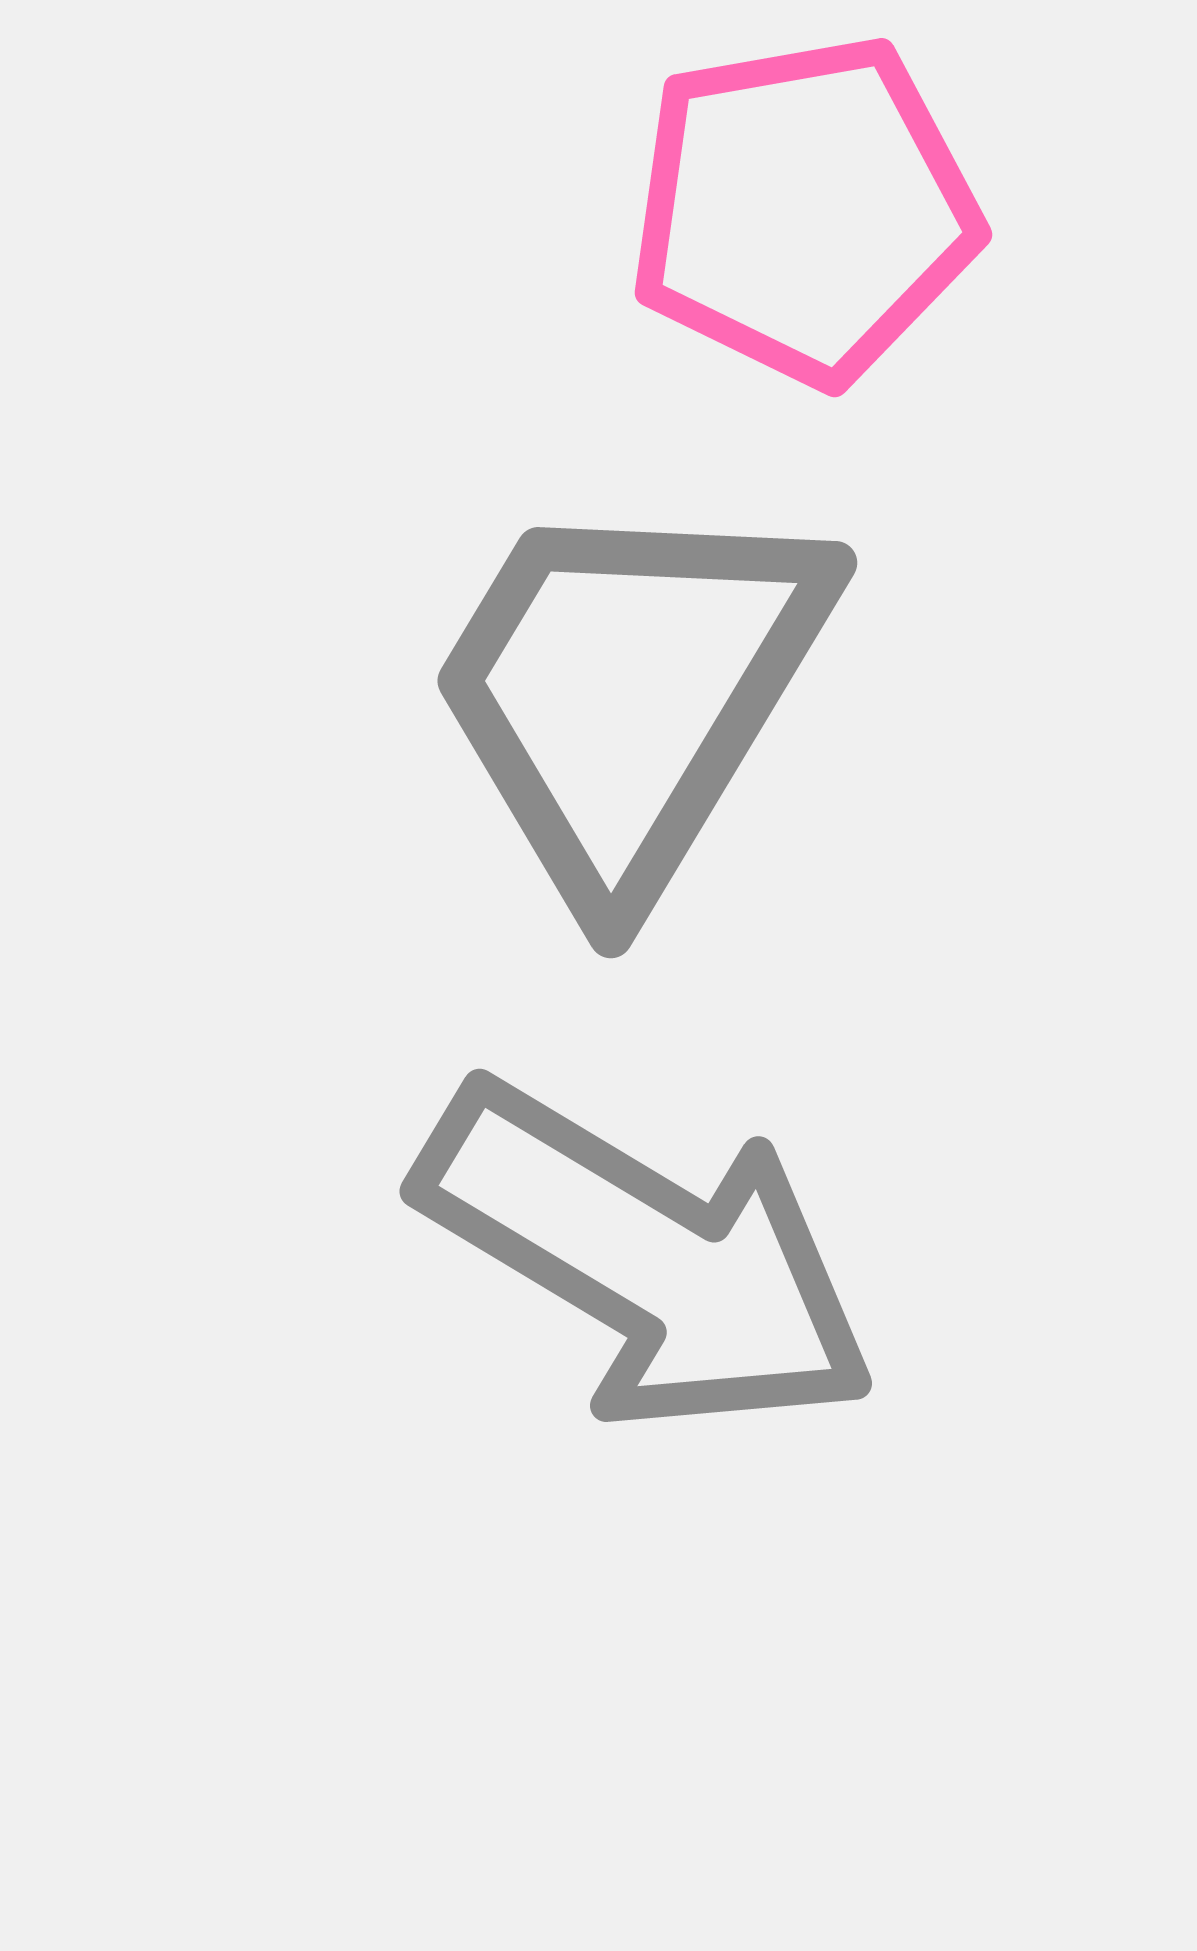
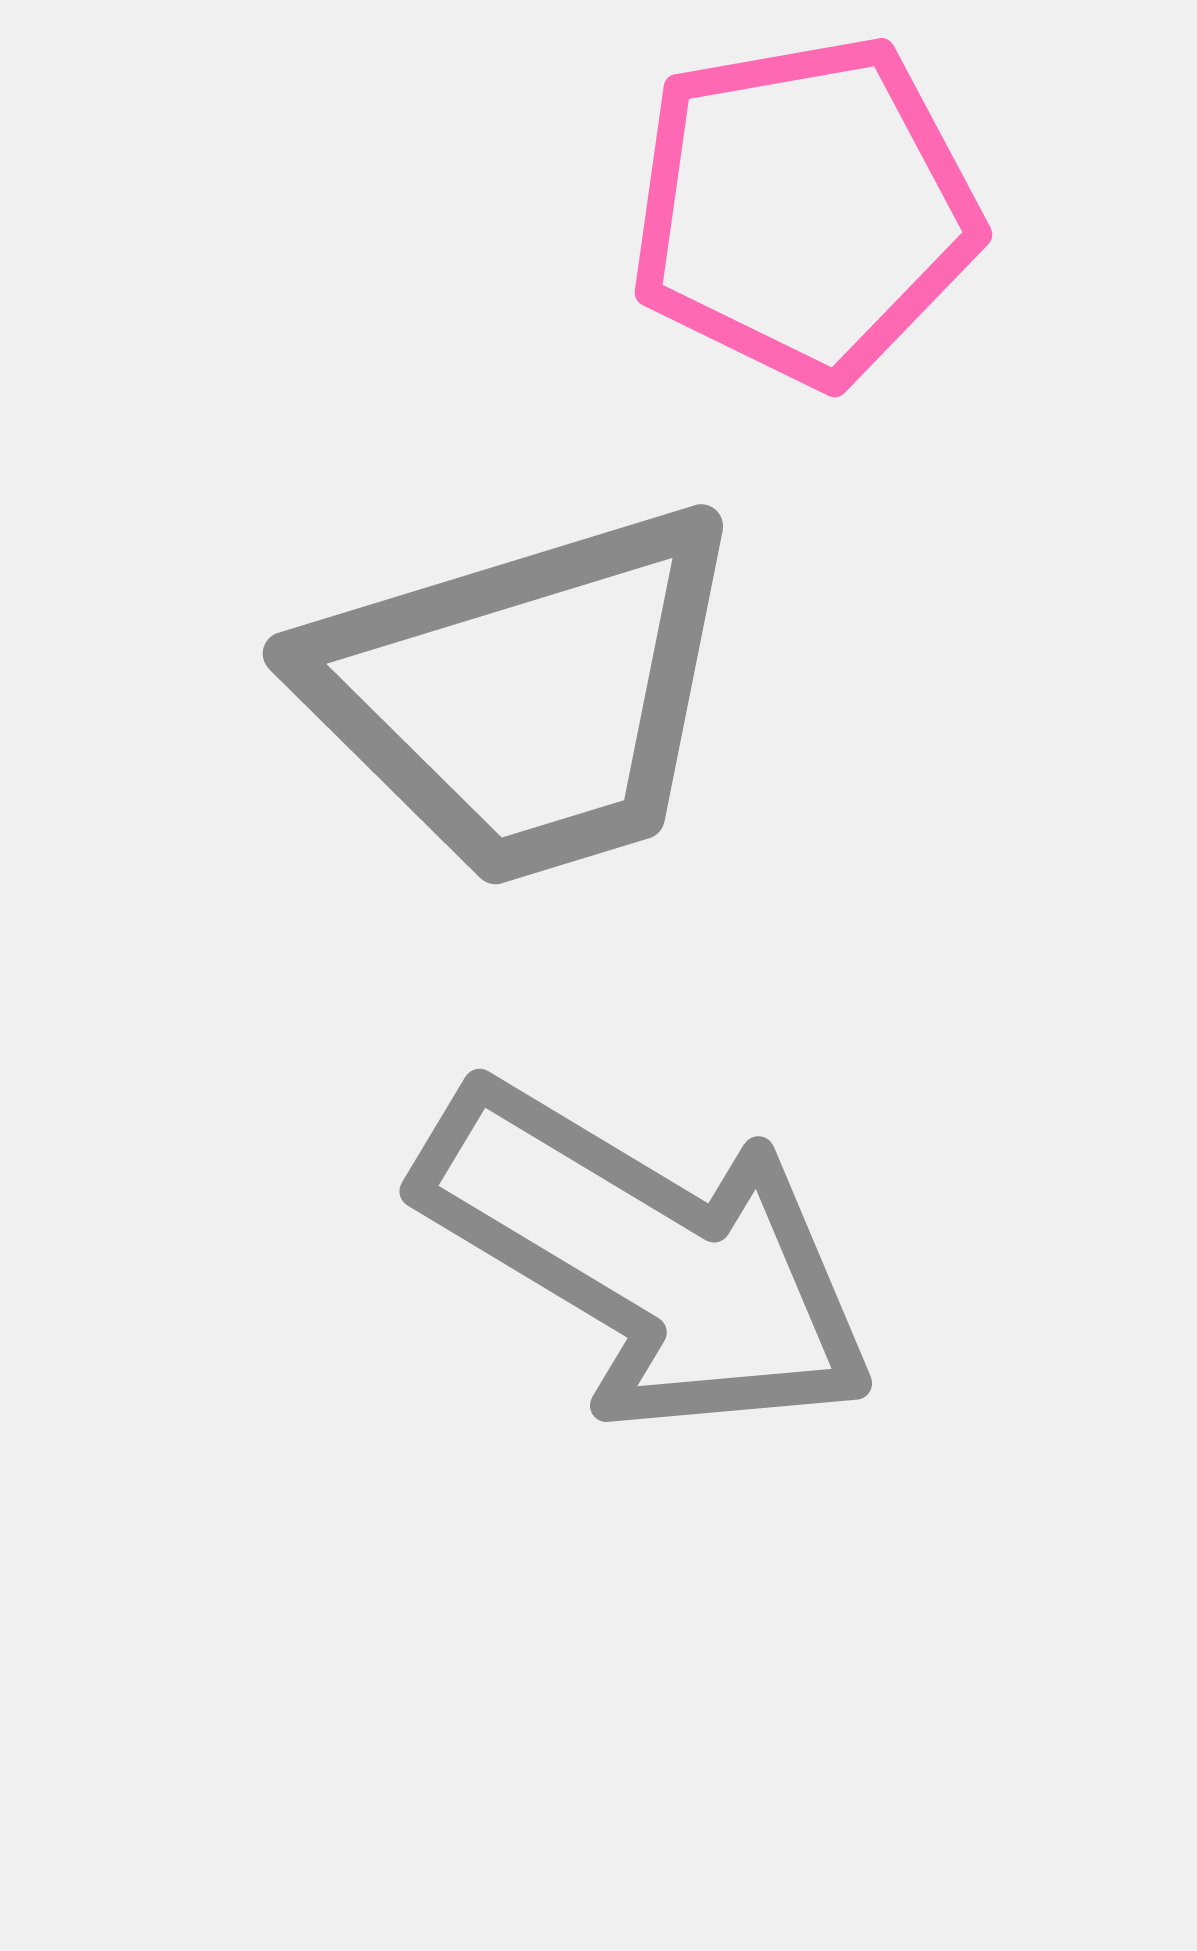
gray trapezoid: moved 104 px left, 2 px down; rotated 138 degrees counterclockwise
